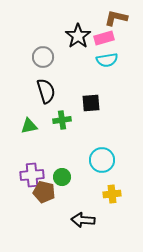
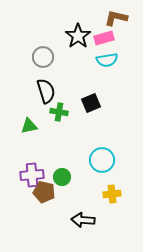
black square: rotated 18 degrees counterclockwise
green cross: moved 3 px left, 8 px up; rotated 18 degrees clockwise
